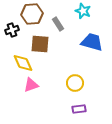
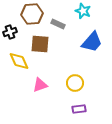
gray rectangle: rotated 32 degrees counterclockwise
black cross: moved 2 px left, 2 px down
blue trapezoid: rotated 115 degrees clockwise
yellow diamond: moved 4 px left, 2 px up
pink triangle: moved 9 px right
